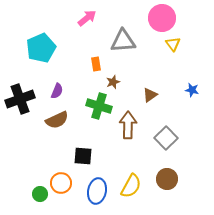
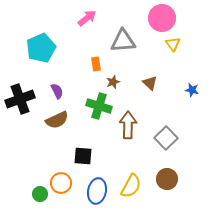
purple semicircle: rotated 49 degrees counterclockwise
brown triangle: moved 12 px up; rotated 42 degrees counterclockwise
